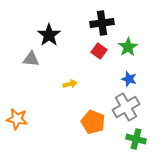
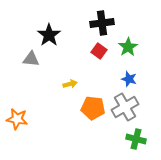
gray cross: moved 1 px left
orange pentagon: moved 14 px up; rotated 15 degrees counterclockwise
